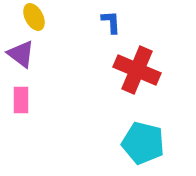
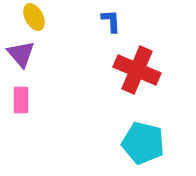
blue L-shape: moved 1 px up
purple triangle: rotated 12 degrees clockwise
